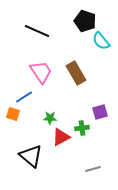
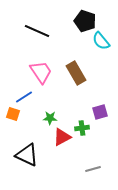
red triangle: moved 1 px right
black triangle: moved 4 px left, 1 px up; rotated 15 degrees counterclockwise
